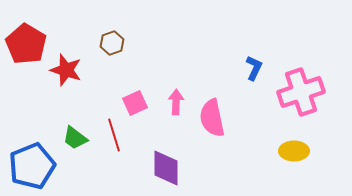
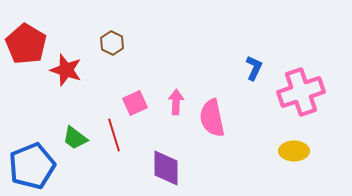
brown hexagon: rotated 15 degrees counterclockwise
